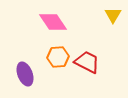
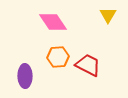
yellow triangle: moved 5 px left
red trapezoid: moved 1 px right, 3 px down
purple ellipse: moved 2 px down; rotated 20 degrees clockwise
